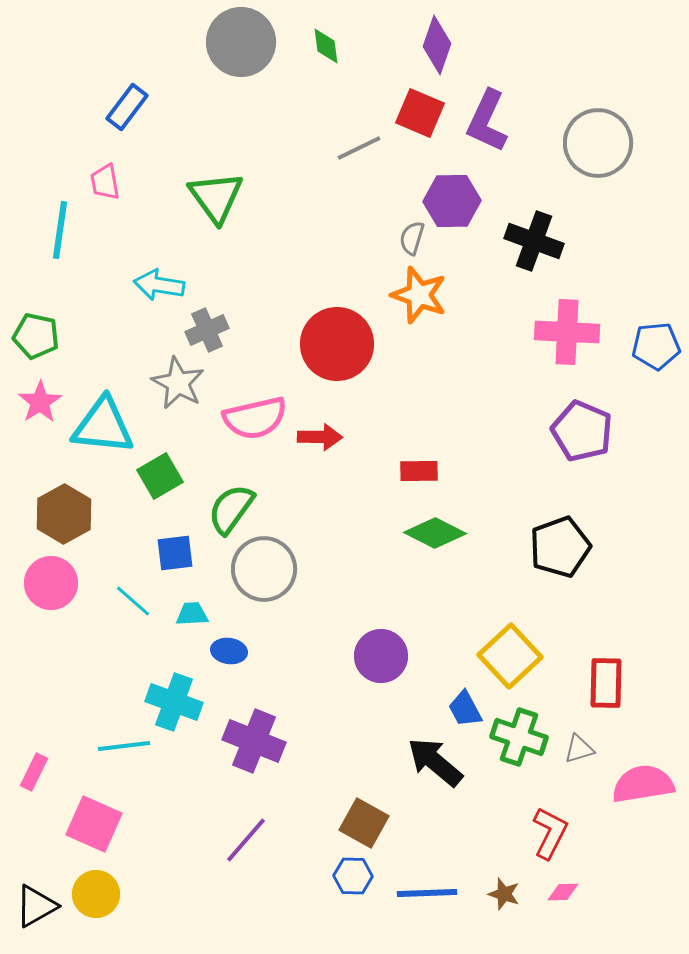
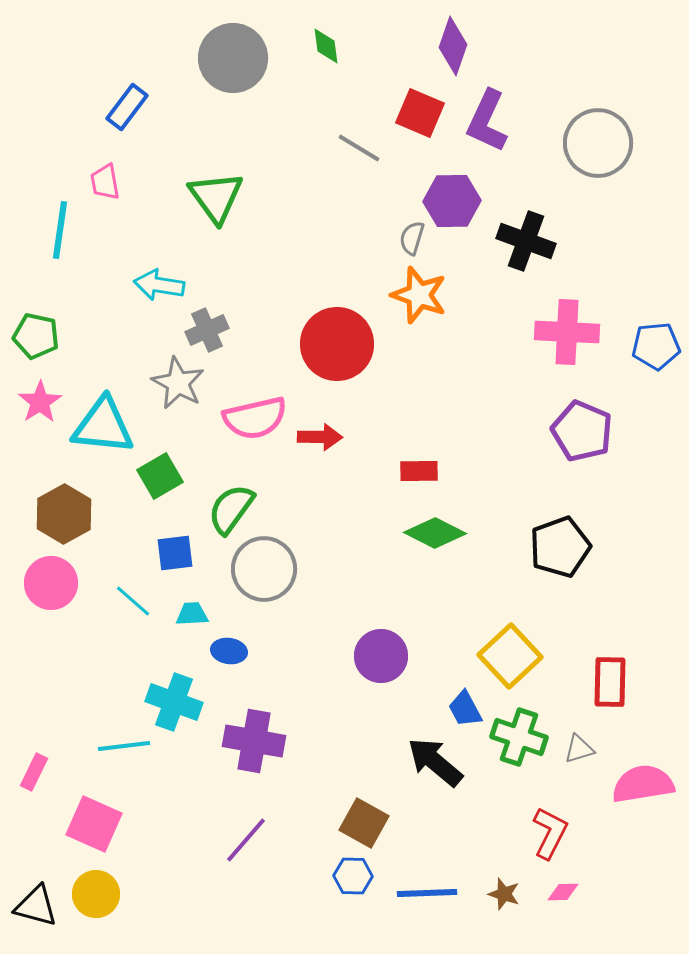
gray circle at (241, 42): moved 8 px left, 16 px down
purple diamond at (437, 45): moved 16 px right, 1 px down
gray line at (359, 148): rotated 57 degrees clockwise
black cross at (534, 241): moved 8 px left
red rectangle at (606, 683): moved 4 px right, 1 px up
purple cross at (254, 741): rotated 12 degrees counterclockwise
black triangle at (36, 906): rotated 45 degrees clockwise
